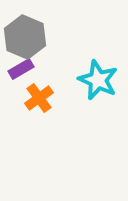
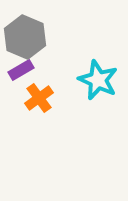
purple rectangle: moved 1 px down
